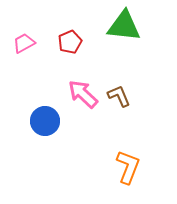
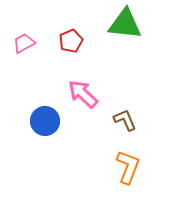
green triangle: moved 1 px right, 2 px up
red pentagon: moved 1 px right, 1 px up
brown L-shape: moved 6 px right, 24 px down
